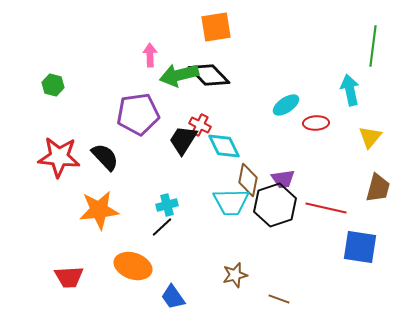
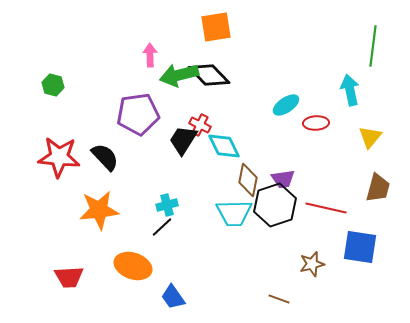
cyan trapezoid: moved 3 px right, 11 px down
brown star: moved 77 px right, 11 px up
